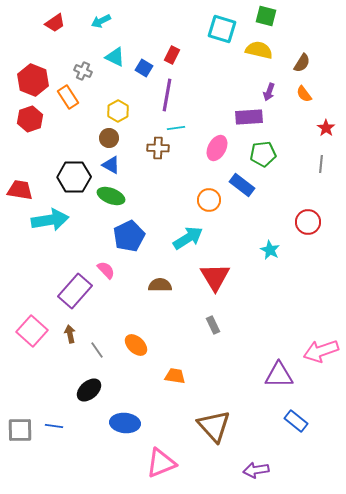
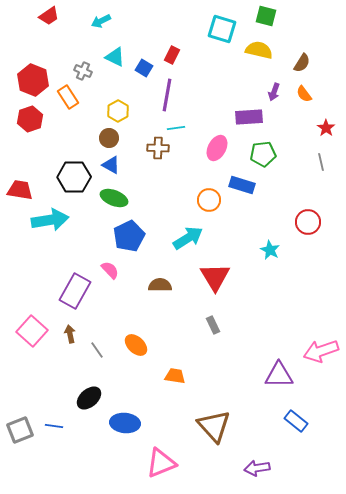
red trapezoid at (55, 23): moved 6 px left, 7 px up
purple arrow at (269, 92): moved 5 px right
gray line at (321, 164): moved 2 px up; rotated 18 degrees counterclockwise
blue rectangle at (242, 185): rotated 20 degrees counterclockwise
green ellipse at (111, 196): moved 3 px right, 2 px down
pink semicircle at (106, 270): moved 4 px right
purple rectangle at (75, 291): rotated 12 degrees counterclockwise
black ellipse at (89, 390): moved 8 px down
gray square at (20, 430): rotated 20 degrees counterclockwise
purple arrow at (256, 470): moved 1 px right, 2 px up
